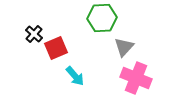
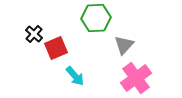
green hexagon: moved 6 px left
gray triangle: moved 2 px up
pink cross: rotated 32 degrees clockwise
